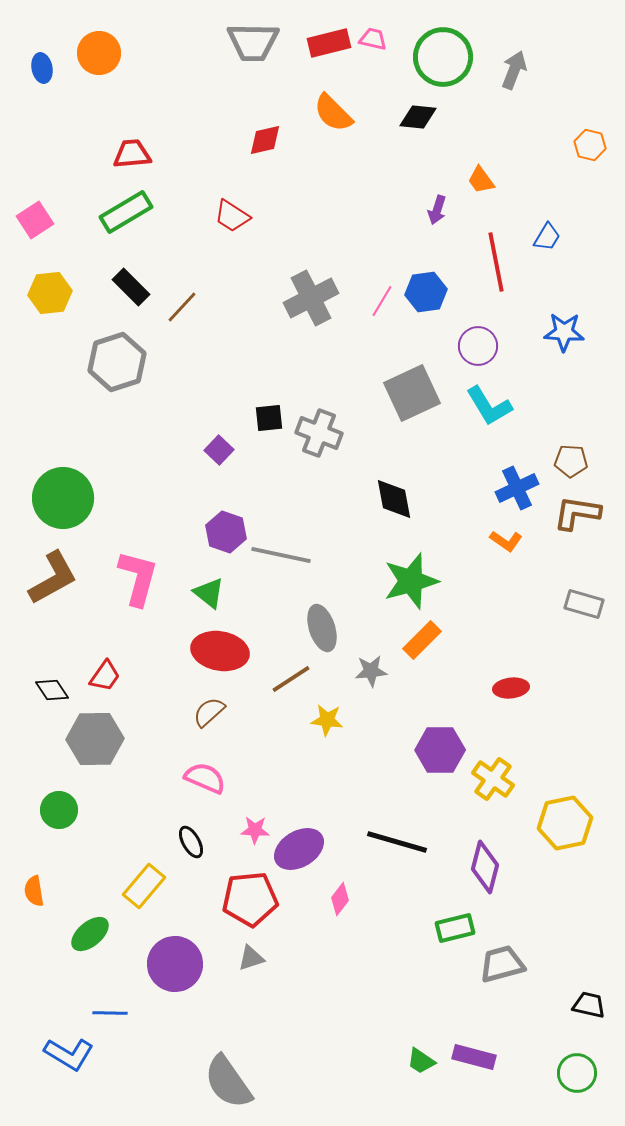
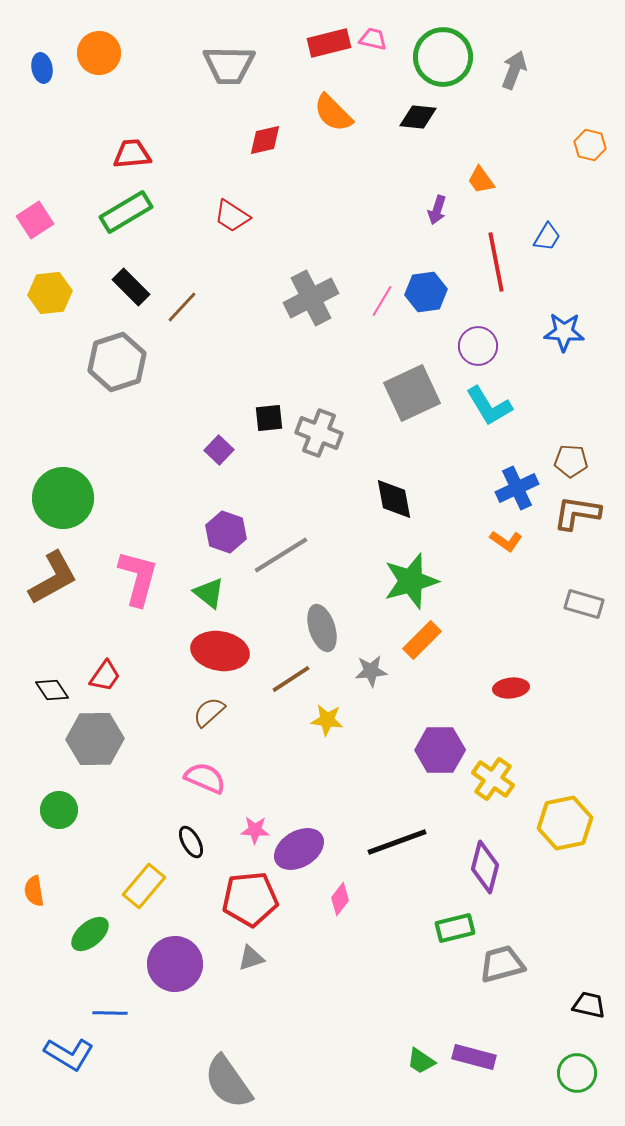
gray trapezoid at (253, 42): moved 24 px left, 23 px down
gray line at (281, 555): rotated 44 degrees counterclockwise
black line at (397, 842): rotated 36 degrees counterclockwise
